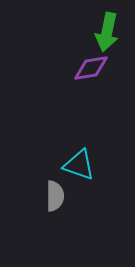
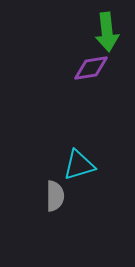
green arrow: rotated 18 degrees counterclockwise
cyan triangle: rotated 36 degrees counterclockwise
